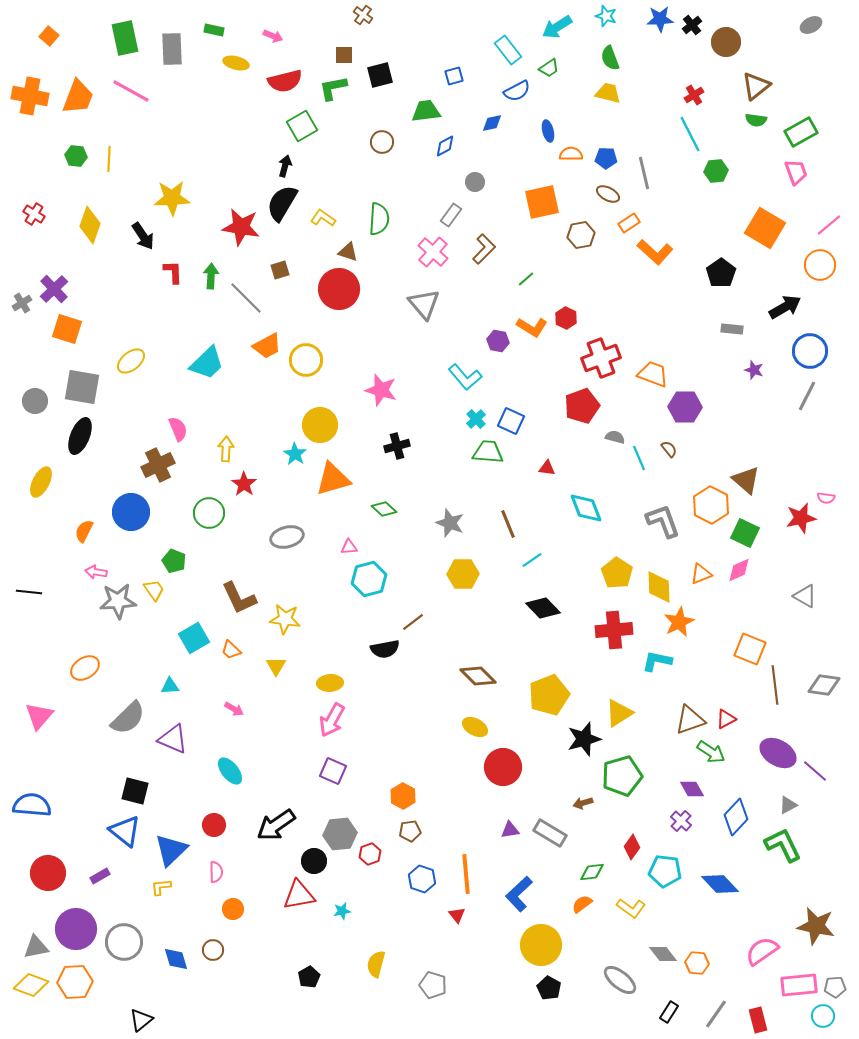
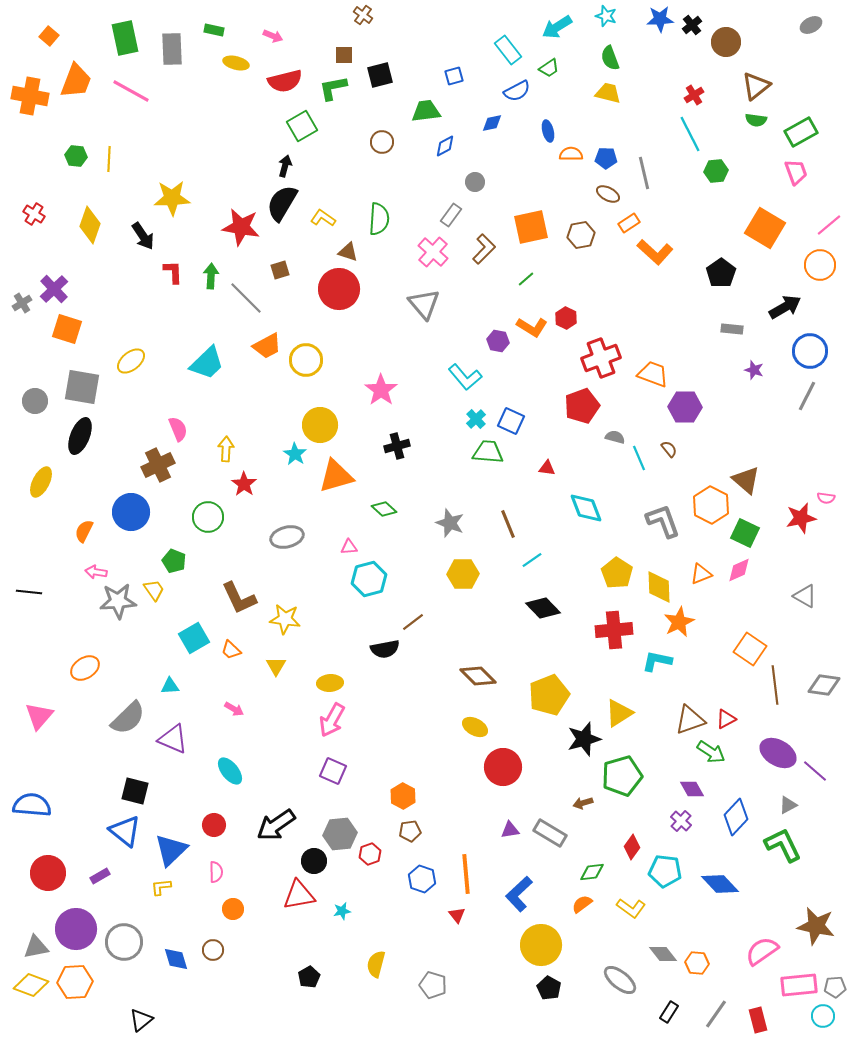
orange trapezoid at (78, 97): moved 2 px left, 16 px up
orange square at (542, 202): moved 11 px left, 25 px down
pink star at (381, 390): rotated 20 degrees clockwise
orange triangle at (333, 479): moved 3 px right, 3 px up
green circle at (209, 513): moved 1 px left, 4 px down
orange square at (750, 649): rotated 12 degrees clockwise
